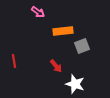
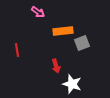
gray square: moved 3 px up
red line: moved 3 px right, 11 px up
red arrow: rotated 24 degrees clockwise
white star: moved 3 px left
